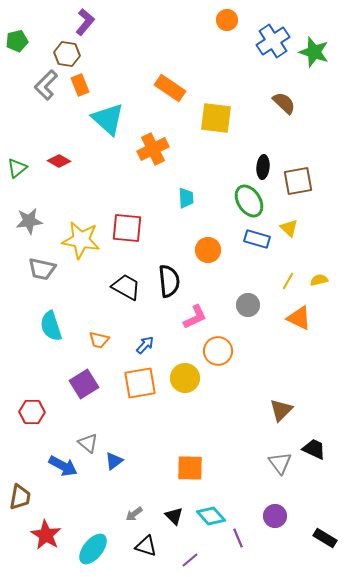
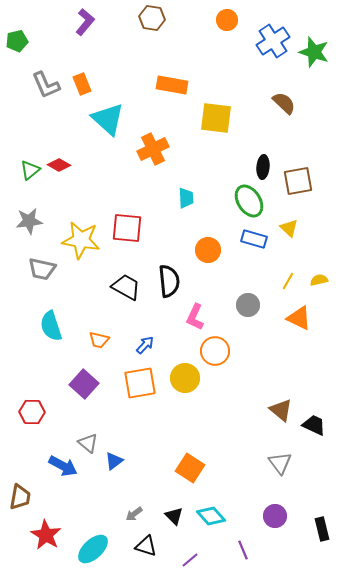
brown hexagon at (67, 54): moved 85 px right, 36 px up
gray L-shape at (46, 85): rotated 68 degrees counterclockwise
orange rectangle at (80, 85): moved 2 px right, 1 px up
orange rectangle at (170, 88): moved 2 px right, 3 px up; rotated 24 degrees counterclockwise
red diamond at (59, 161): moved 4 px down
green triangle at (17, 168): moved 13 px right, 2 px down
blue rectangle at (257, 239): moved 3 px left
pink L-shape at (195, 317): rotated 140 degrees clockwise
orange circle at (218, 351): moved 3 px left
purple square at (84, 384): rotated 16 degrees counterclockwise
brown triangle at (281, 410): rotated 35 degrees counterclockwise
black trapezoid at (314, 449): moved 24 px up
orange square at (190, 468): rotated 32 degrees clockwise
purple line at (238, 538): moved 5 px right, 12 px down
black rectangle at (325, 538): moved 3 px left, 9 px up; rotated 45 degrees clockwise
cyan ellipse at (93, 549): rotated 8 degrees clockwise
